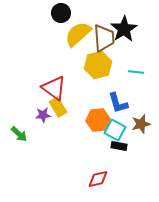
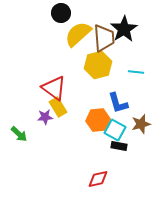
purple star: moved 2 px right, 2 px down
